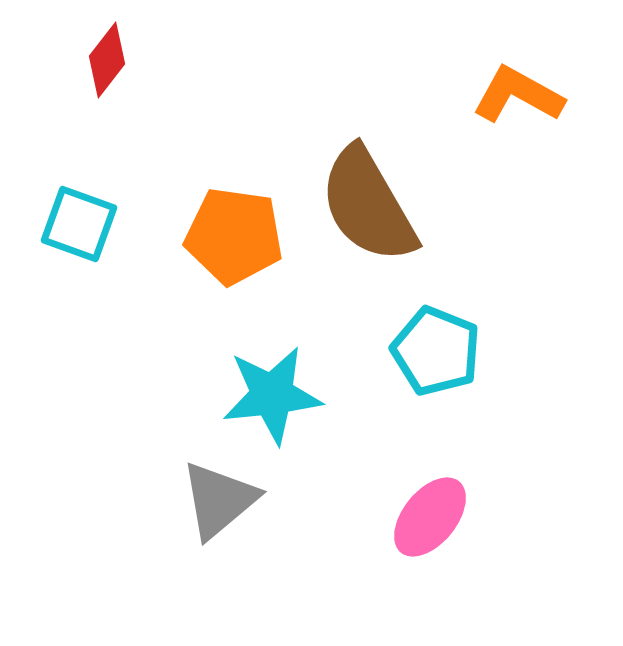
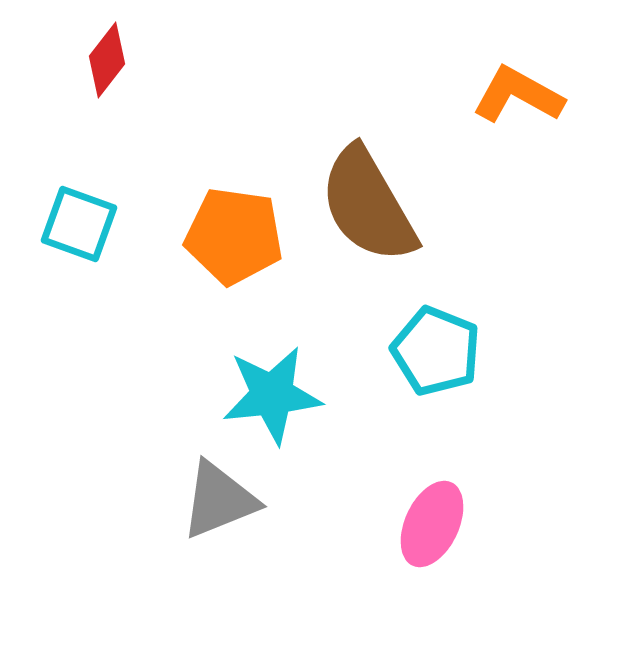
gray triangle: rotated 18 degrees clockwise
pink ellipse: moved 2 px right, 7 px down; rotated 14 degrees counterclockwise
